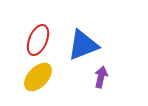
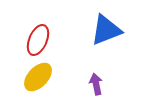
blue triangle: moved 23 px right, 15 px up
purple arrow: moved 5 px left, 7 px down; rotated 25 degrees counterclockwise
